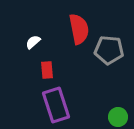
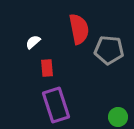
red rectangle: moved 2 px up
